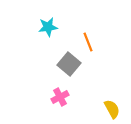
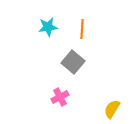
orange line: moved 6 px left, 13 px up; rotated 24 degrees clockwise
gray square: moved 4 px right, 2 px up
yellow semicircle: rotated 120 degrees counterclockwise
